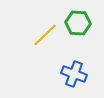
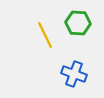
yellow line: rotated 72 degrees counterclockwise
